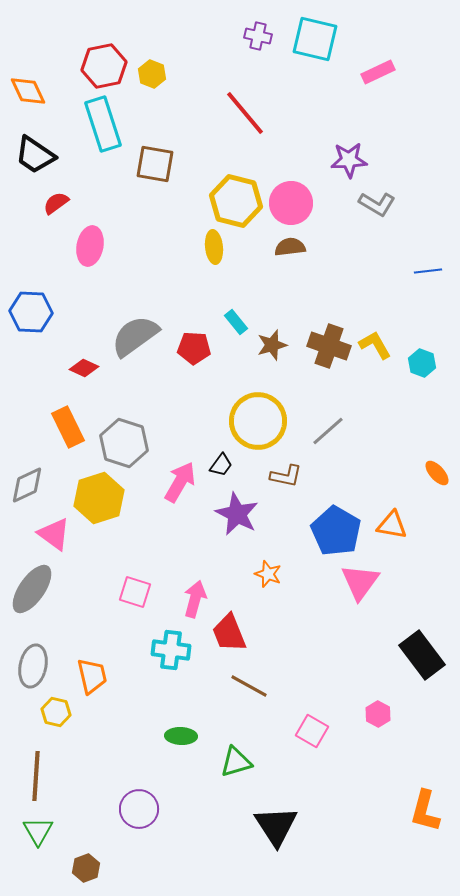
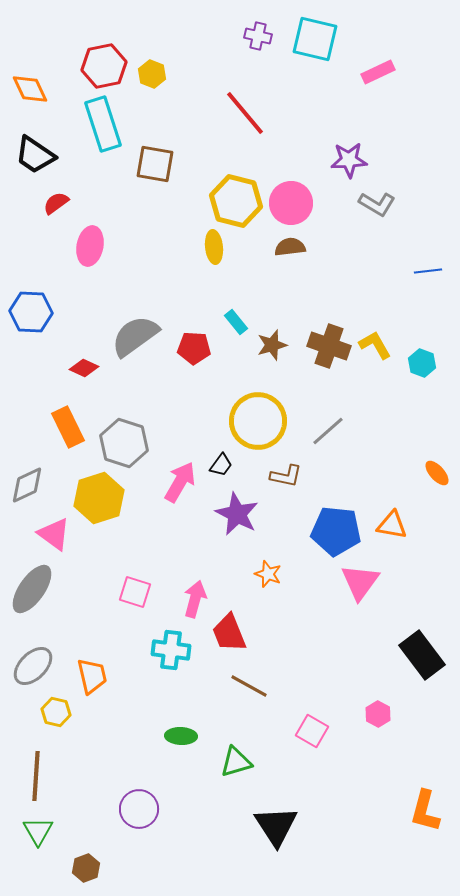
orange diamond at (28, 91): moved 2 px right, 2 px up
blue pentagon at (336, 531): rotated 24 degrees counterclockwise
gray ellipse at (33, 666): rotated 33 degrees clockwise
